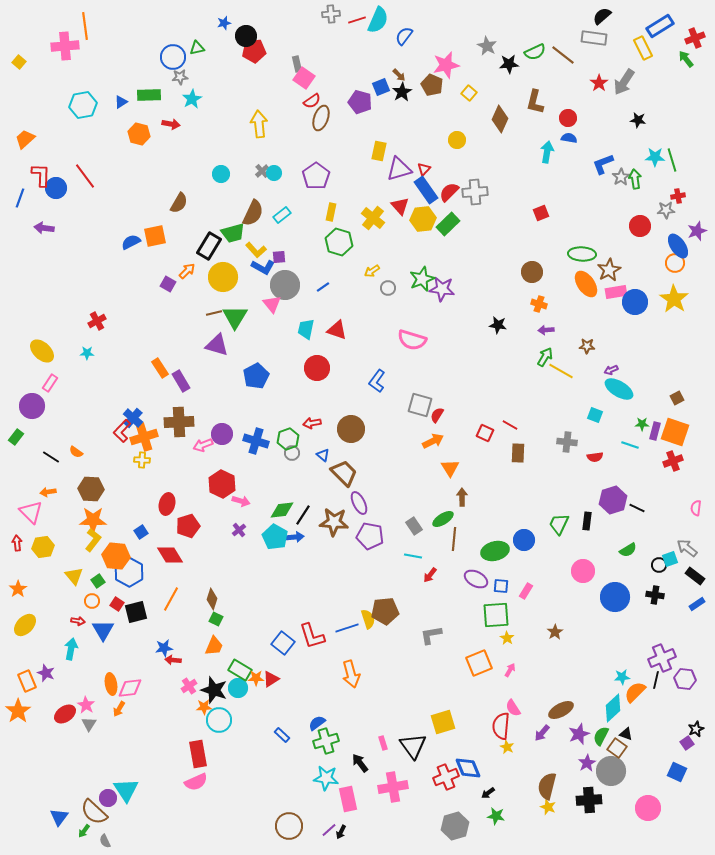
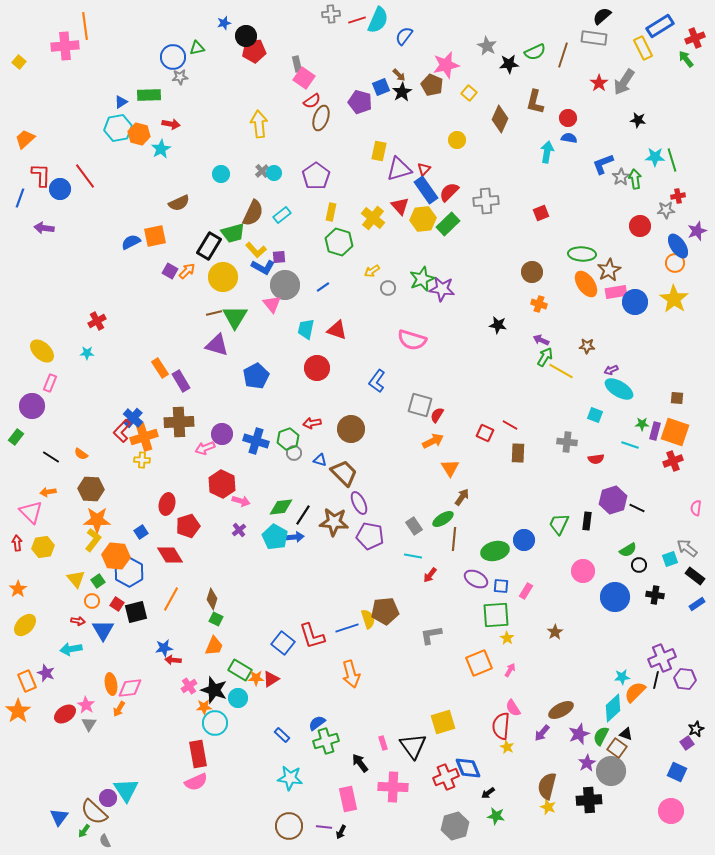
brown line at (563, 55): rotated 70 degrees clockwise
cyan star at (192, 99): moved 31 px left, 50 px down
cyan hexagon at (83, 105): moved 35 px right, 23 px down
blue circle at (56, 188): moved 4 px right, 1 px down
gray cross at (475, 192): moved 11 px right, 9 px down
brown semicircle at (179, 203): rotated 35 degrees clockwise
purple square at (168, 284): moved 2 px right, 13 px up
purple arrow at (546, 330): moved 5 px left, 10 px down; rotated 28 degrees clockwise
pink rectangle at (50, 383): rotated 12 degrees counterclockwise
brown square at (677, 398): rotated 32 degrees clockwise
pink arrow at (203, 445): moved 2 px right, 3 px down
orange semicircle at (76, 452): moved 5 px right, 2 px down
gray circle at (292, 453): moved 2 px right
blue triangle at (323, 455): moved 3 px left, 5 px down; rotated 24 degrees counterclockwise
red semicircle at (595, 457): moved 1 px right, 2 px down
brown arrow at (462, 497): rotated 36 degrees clockwise
green diamond at (282, 510): moved 1 px left, 3 px up
orange star at (93, 520): moved 4 px right
black circle at (659, 565): moved 20 px left
yellow triangle at (74, 576): moved 2 px right, 3 px down
cyan arrow at (71, 649): rotated 110 degrees counterclockwise
cyan circle at (238, 688): moved 10 px down
cyan circle at (219, 720): moved 4 px left, 3 px down
cyan star at (326, 778): moved 36 px left
pink cross at (393, 787): rotated 12 degrees clockwise
pink circle at (648, 808): moved 23 px right, 3 px down
purple line at (329, 830): moved 5 px left, 3 px up; rotated 49 degrees clockwise
